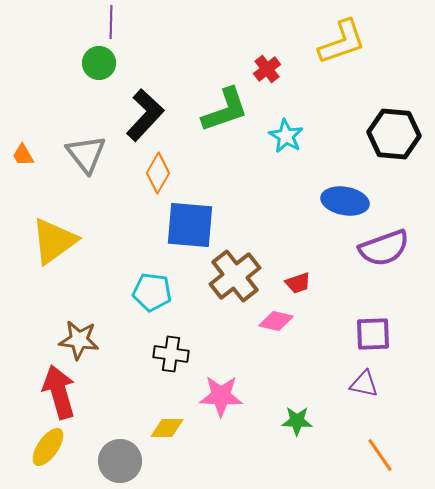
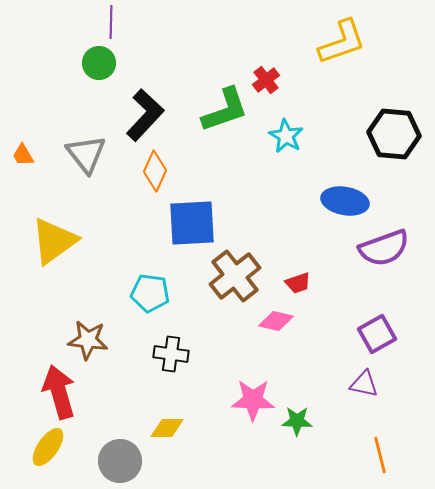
red cross: moved 1 px left, 11 px down
orange diamond: moved 3 px left, 2 px up; rotated 6 degrees counterclockwise
blue square: moved 2 px right, 2 px up; rotated 8 degrees counterclockwise
cyan pentagon: moved 2 px left, 1 px down
purple square: moved 4 px right; rotated 27 degrees counterclockwise
brown star: moved 9 px right
pink star: moved 32 px right, 4 px down
orange line: rotated 21 degrees clockwise
